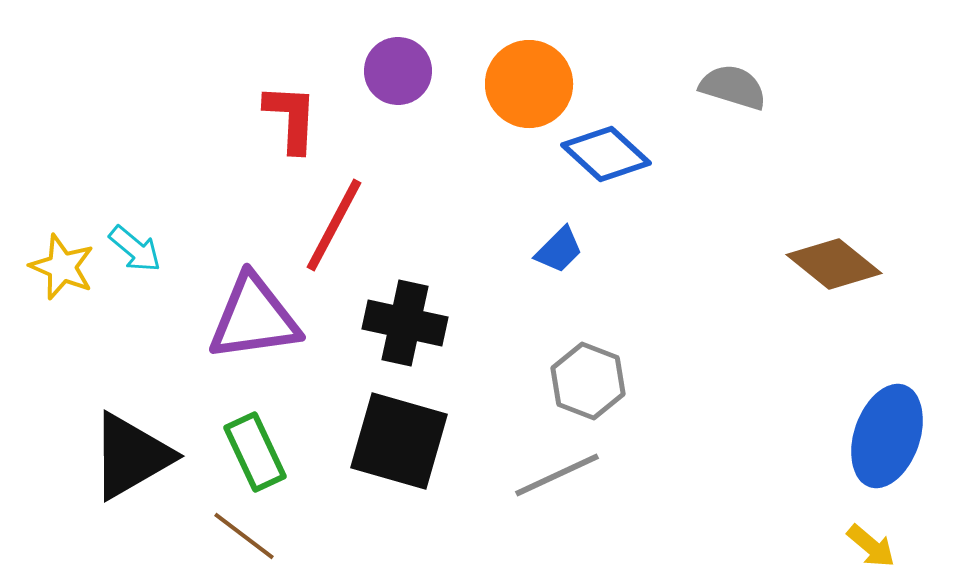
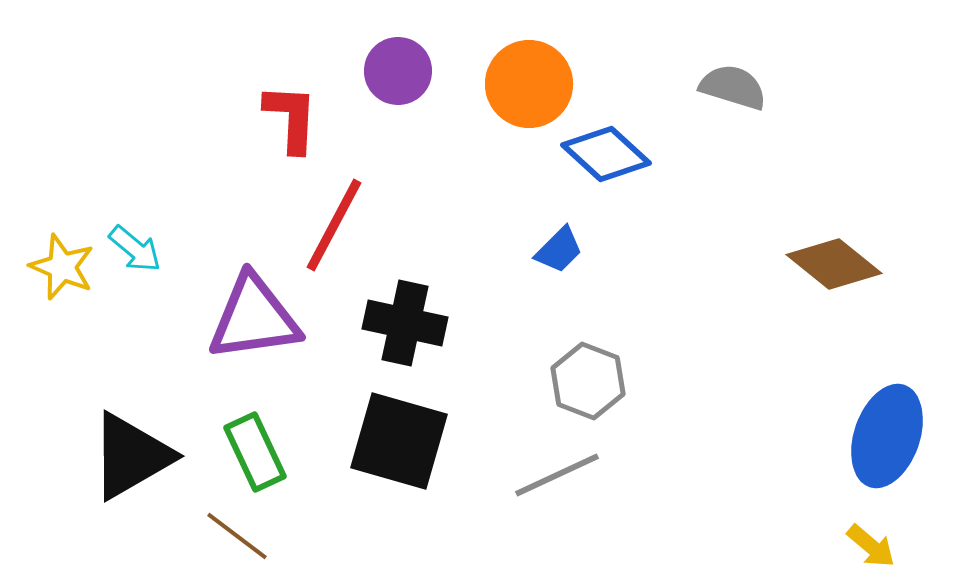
brown line: moved 7 px left
